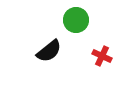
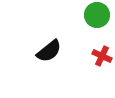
green circle: moved 21 px right, 5 px up
